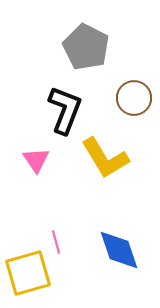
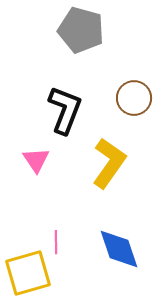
gray pentagon: moved 5 px left, 17 px up; rotated 12 degrees counterclockwise
yellow L-shape: moved 4 px right, 5 px down; rotated 114 degrees counterclockwise
pink line: rotated 15 degrees clockwise
blue diamond: moved 1 px up
